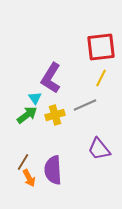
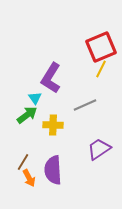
red square: rotated 16 degrees counterclockwise
yellow line: moved 9 px up
yellow cross: moved 2 px left, 10 px down; rotated 18 degrees clockwise
purple trapezoid: rotated 95 degrees clockwise
